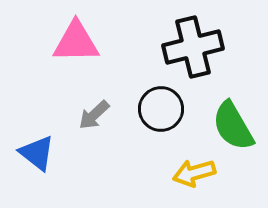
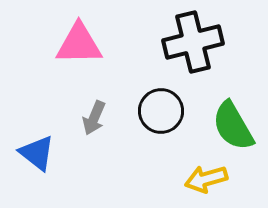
pink triangle: moved 3 px right, 2 px down
black cross: moved 5 px up
black circle: moved 2 px down
gray arrow: moved 3 px down; rotated 24 degrees counterclockwise
yellow arrow: moved 12 px right, 6 px down
